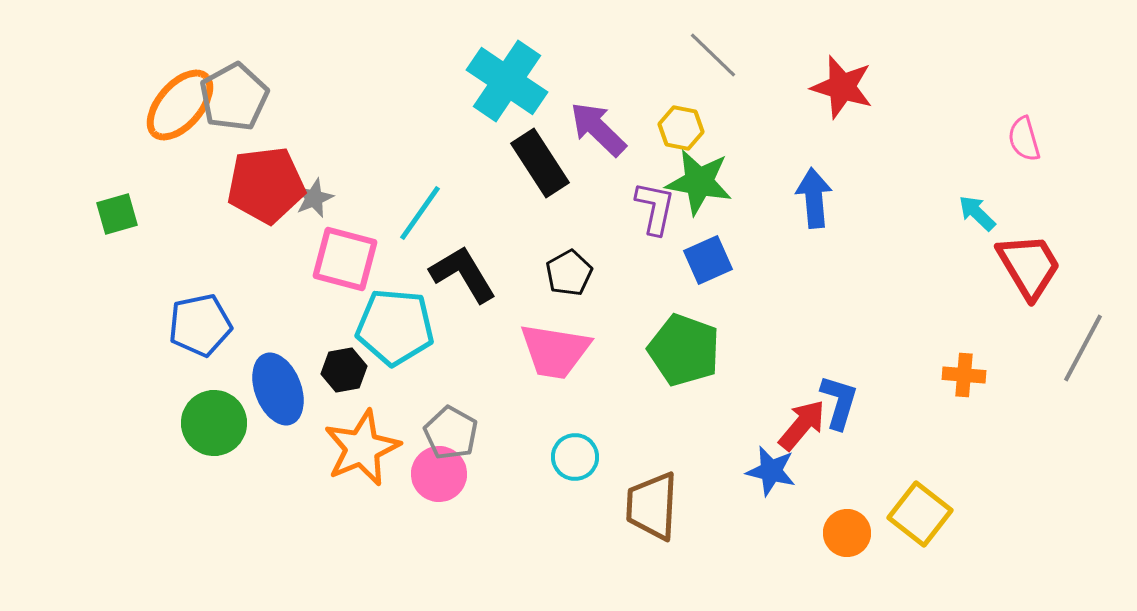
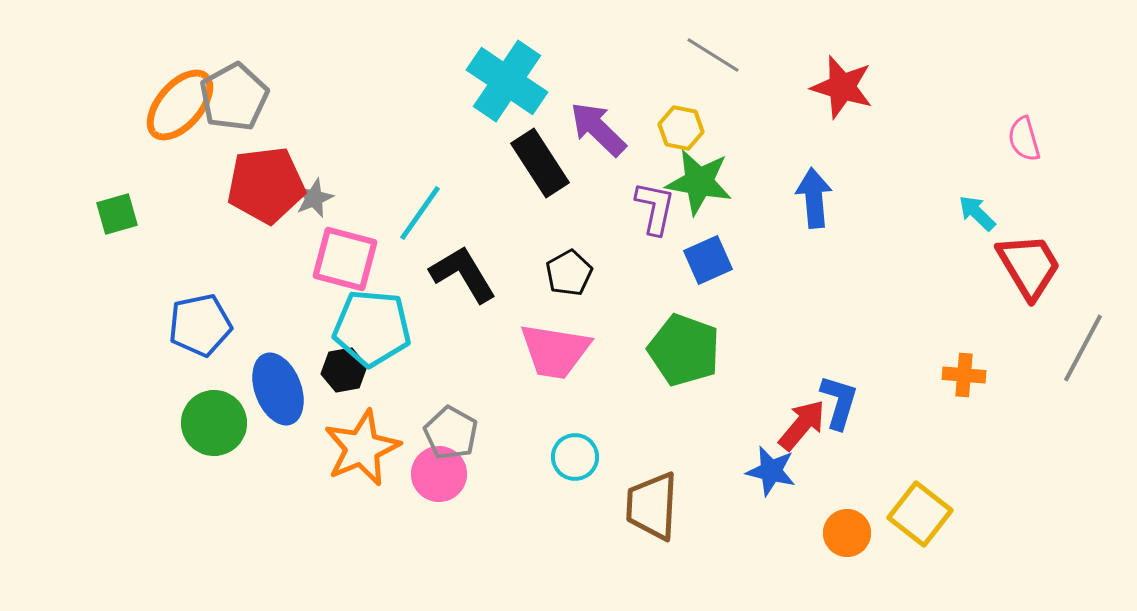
gray line at (713, 55): rotated 12 degrees counterclockwise
cyan pentagon at (395, 327): moved 23 px left, 1 px down
